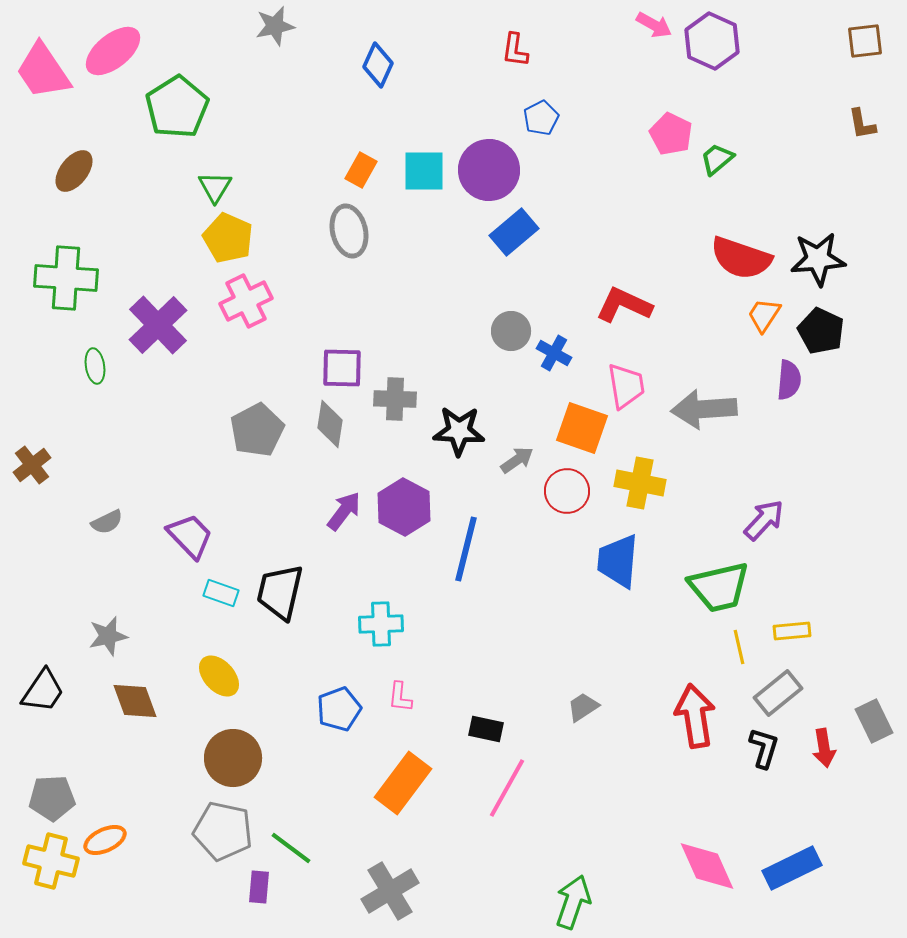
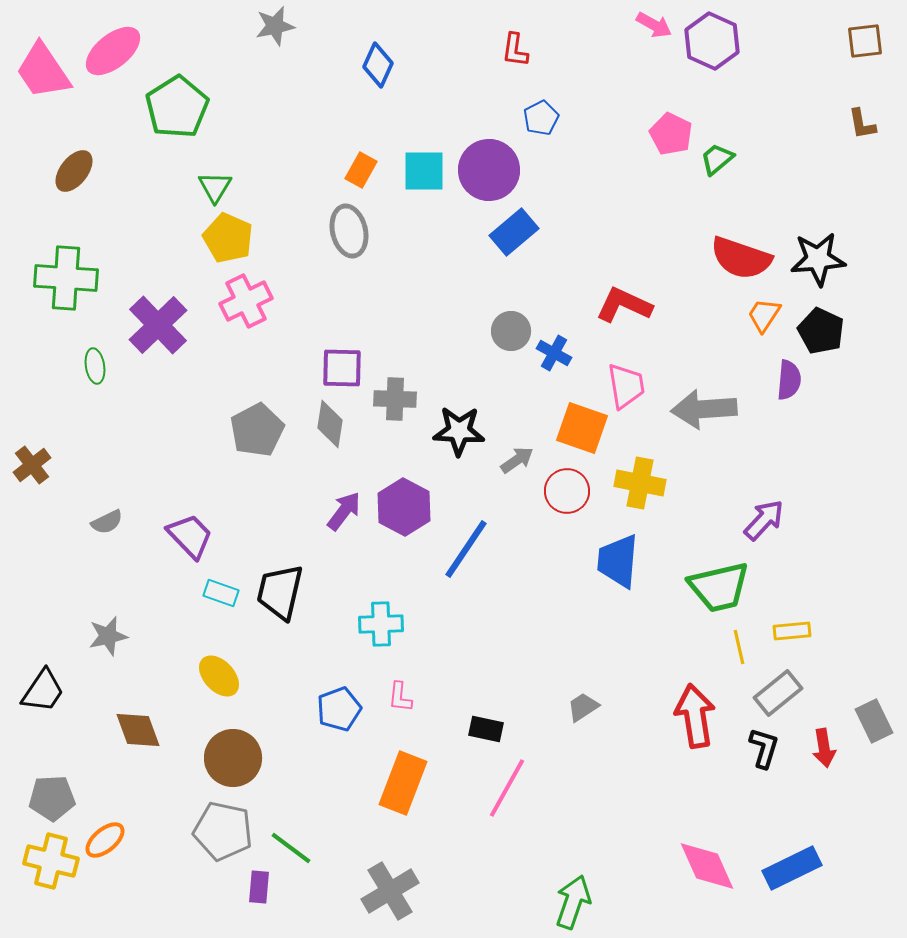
blue line at (466, 549): rotated 20 degrees clockwise
brown diamond at (135, 701): moved 3 px right, 29 px down
orange rectangle at (403, 783): rotated 16 degrees counterclockwise
orange ellipse at (105, 840): rotated 15 degrees counterclockwise
